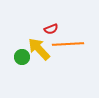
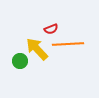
yellow arrow: moved 2 px left
green circle: moved 2 px left, 4 px down
